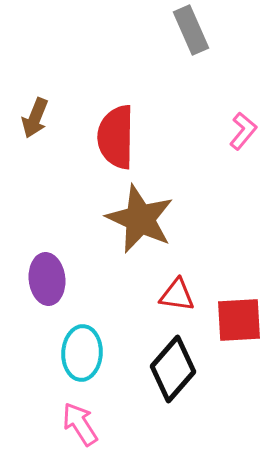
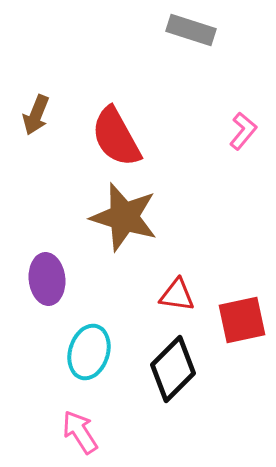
gray rectangle: rotated 48 degrees counterclockwise
brown arrow: moved 1 px right, 3 px up
red semicircle: rotated 30 degrees counterclockwise
brown star: moved 16 px left, 2 px up; rotated 8 degrees counterclockwise
red square: moved 3 px right; rotated 9 degrees counterclockwise
cyan ellipse: moved 7 px right, 1 px up; rotated 14 degrees clockwise
black diamond: rotated 4 degrees clockwise
pink arrow: moved 8 px down
